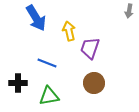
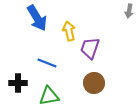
blue arrow: moved 1 px right
